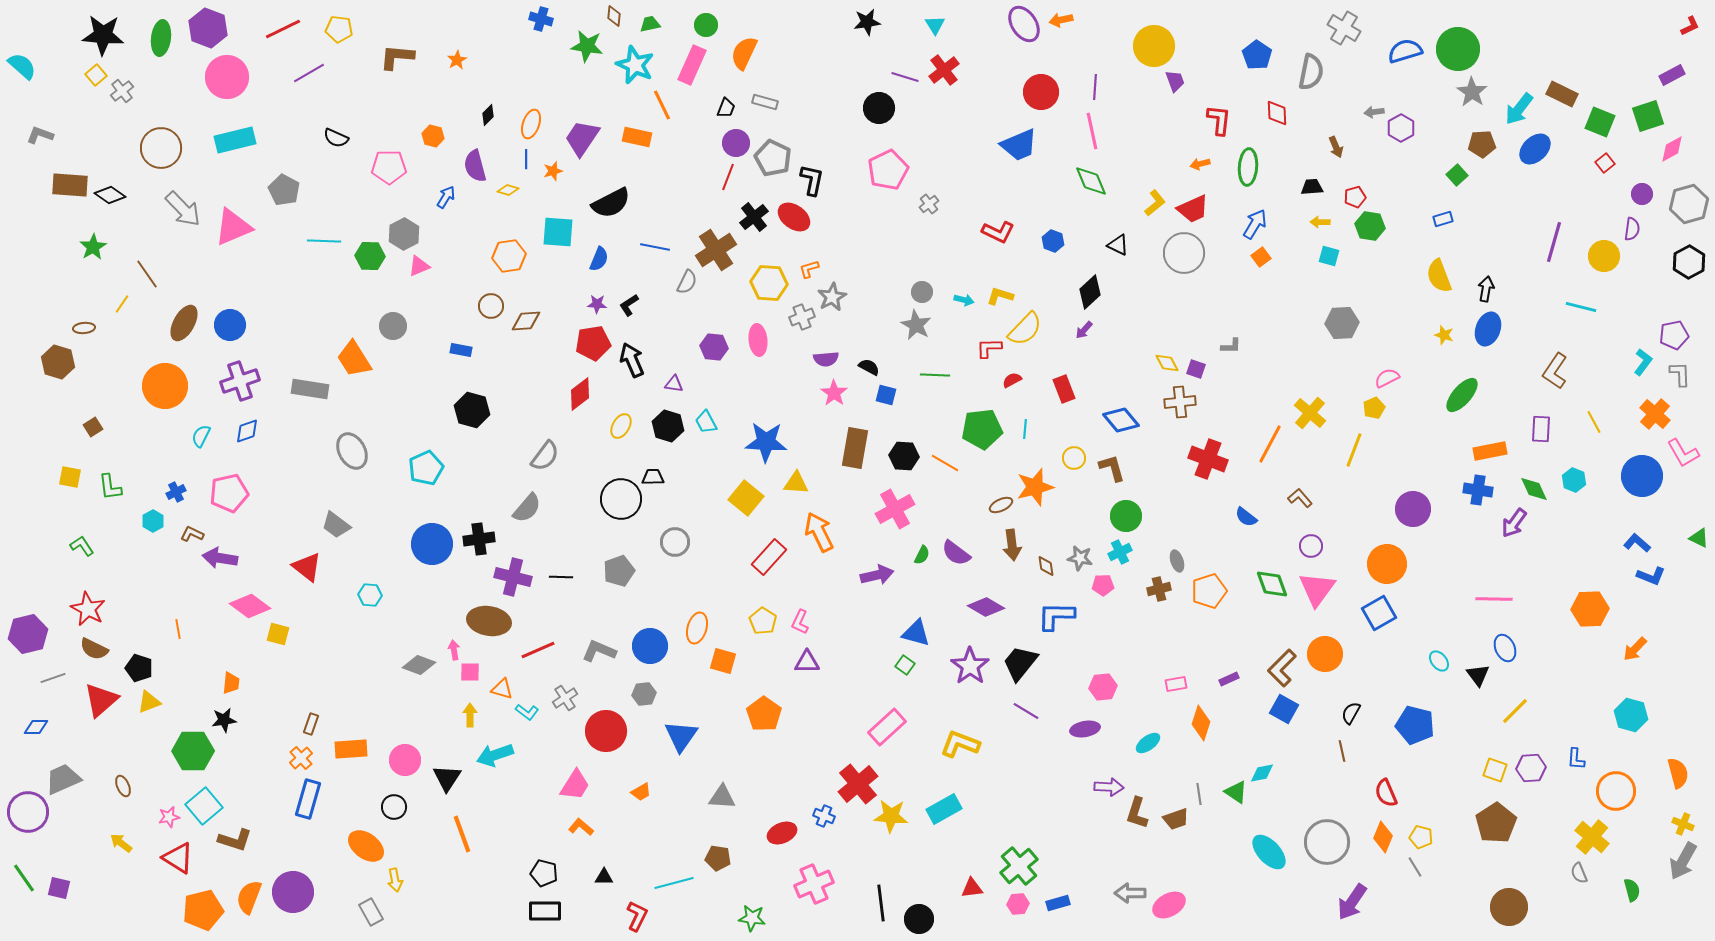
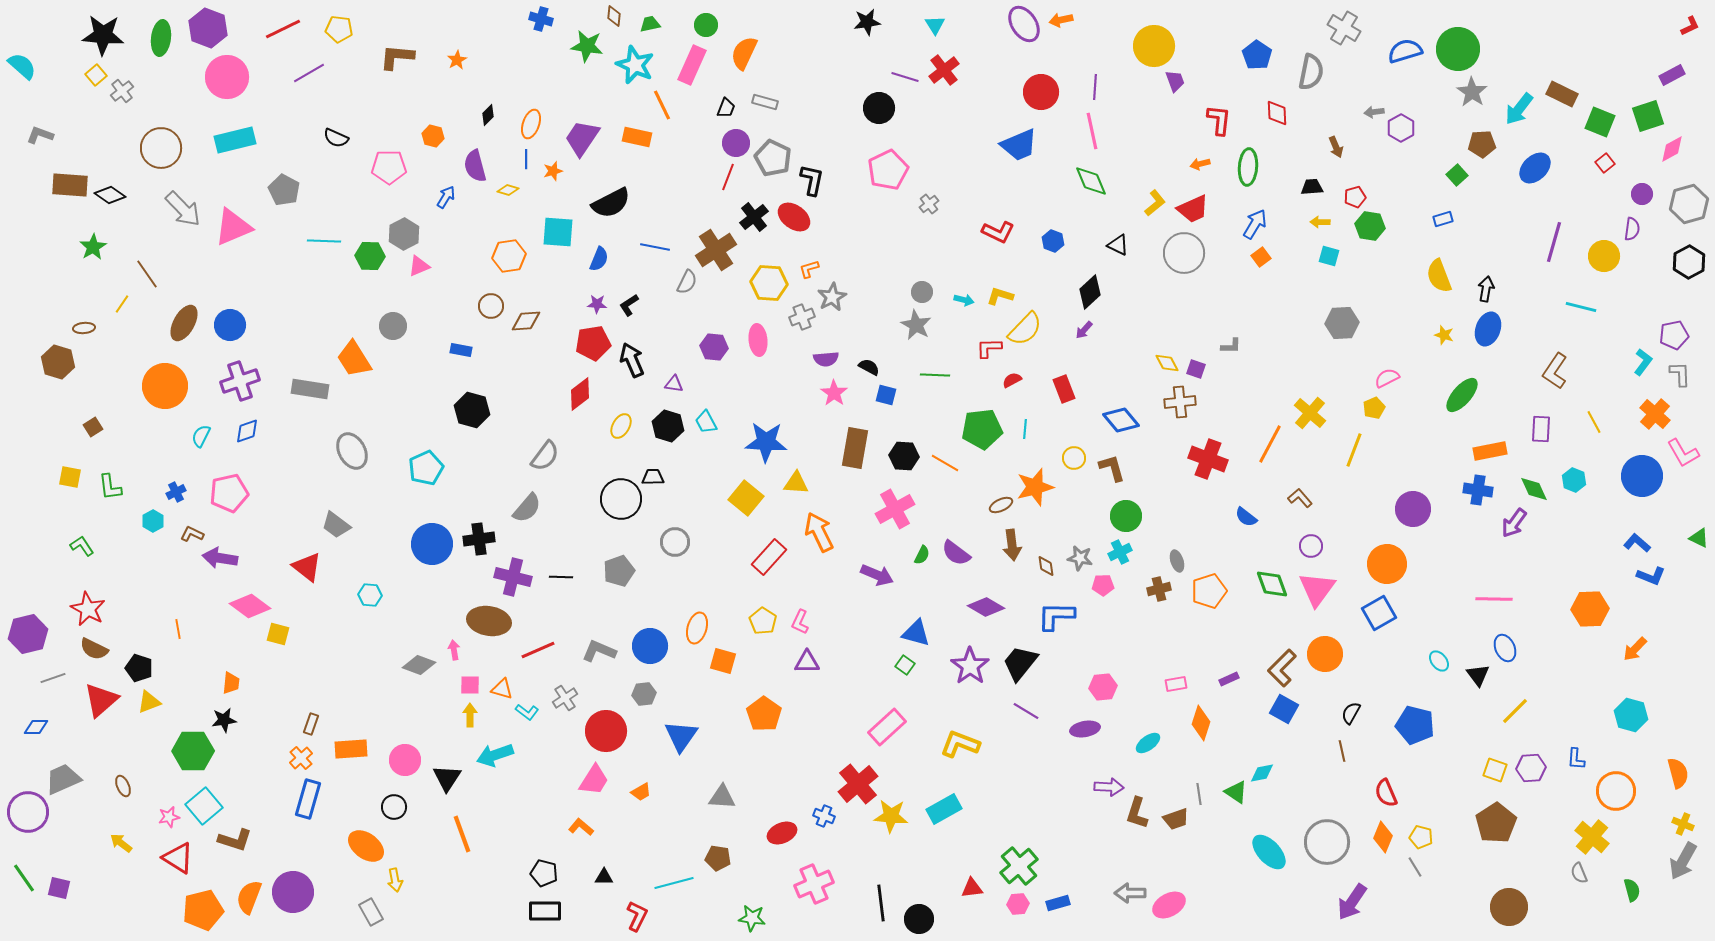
blue ellipse at (1535, 149): moved 19 px down
purple arrow at (877, 575): rotated 36 degrees clockwise
pink square at (470, 672): moved 13 px down
pink trapezoid at (575, 785): moved 19 px right, 5 px up
